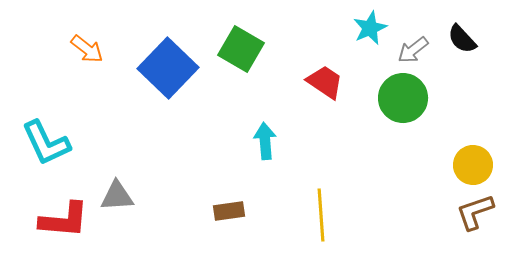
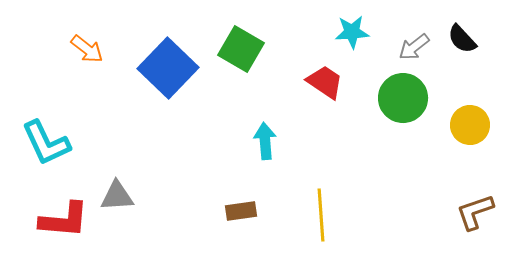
cyan star: moved 18 px left, 4 px down; rotated 20 degrees clockwise
gray arrow: moved 1 px right, 3 px up
yellow circle: moved 3 px left, 40 px up
brown rectangle: moved 12 px right
